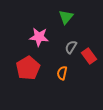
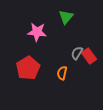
pink star: moved 2 px left, 5 px up
gray semicircle: moved 6 px right, 6 px down
